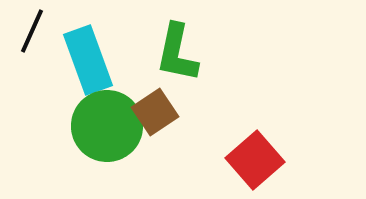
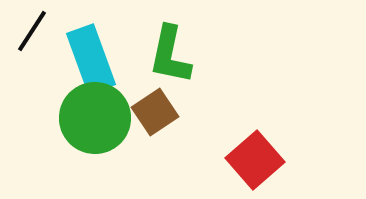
black line: rotated 9 degrees clockwise
green L-shape: moved 7 px left, 2 px down
cyan rectangle: moved 3 px right, 1 px up
green circle: moved 12 px left, 8 px up
